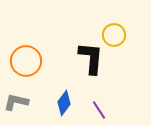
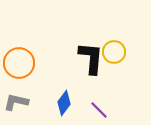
yellow circle: moved 17 px down
orange circle: moved 7 px left, 2 px down
purple line: rotated 12 degrees counterclockwise
